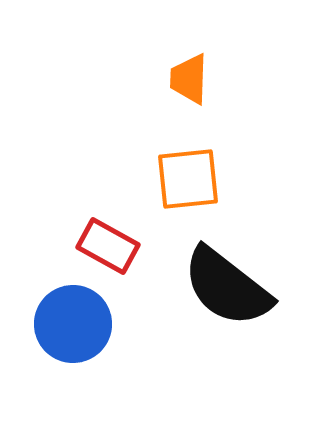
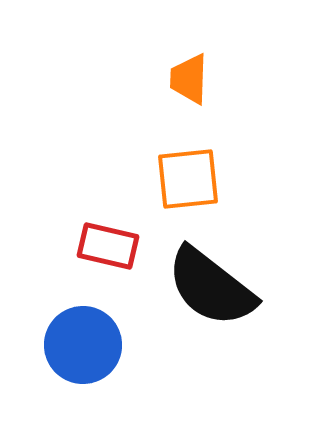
red rectangle: rotated 16 degrees counterclockwise
black semicircle: moved 16 px left
blue circle: moved 10 px right, 21 px down
